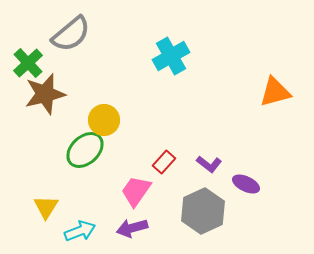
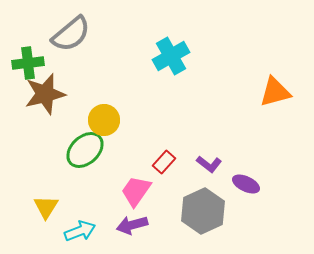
green cross: rotated 36 degrees clockwise
purple arrow: moved 3 px up
